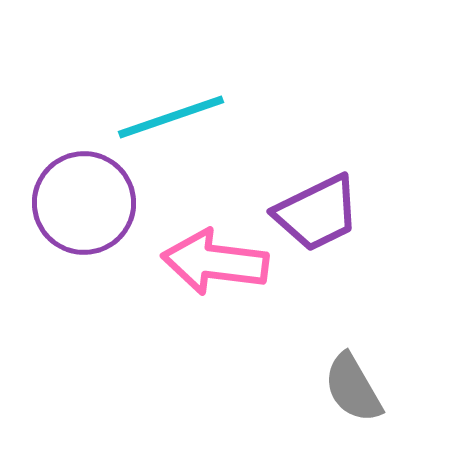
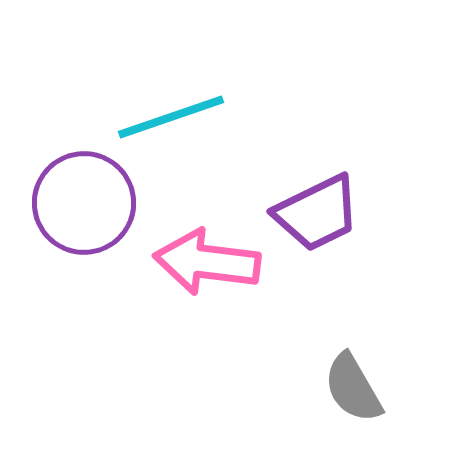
pink arrow: moved 8 px left
